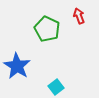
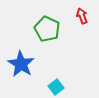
red arrow: moved 3 px right
blue star: moved 4 px right, 2 px up
